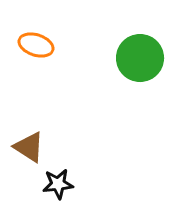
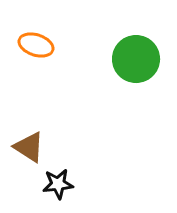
green circle: moved 4 px left, 1 px down
